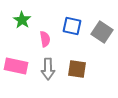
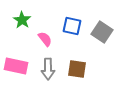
pink semicircle: rotated 28 degrees counterclockwise
